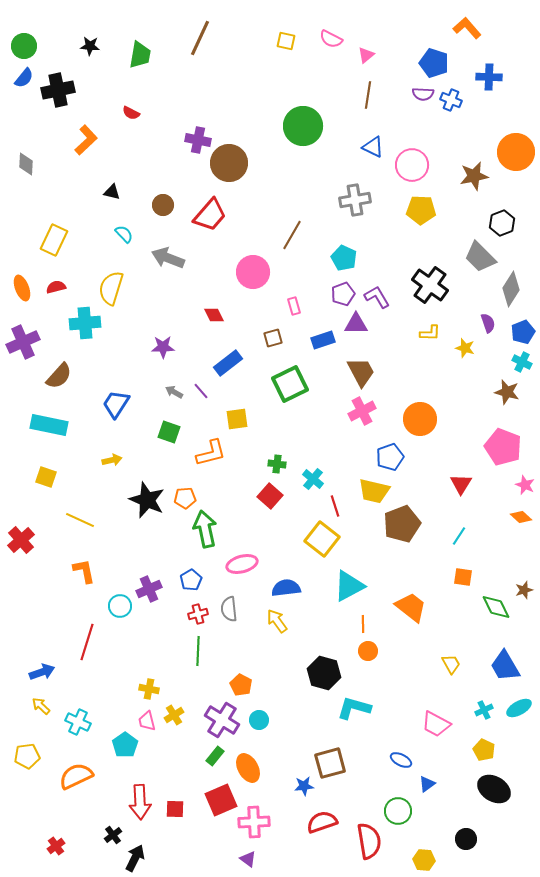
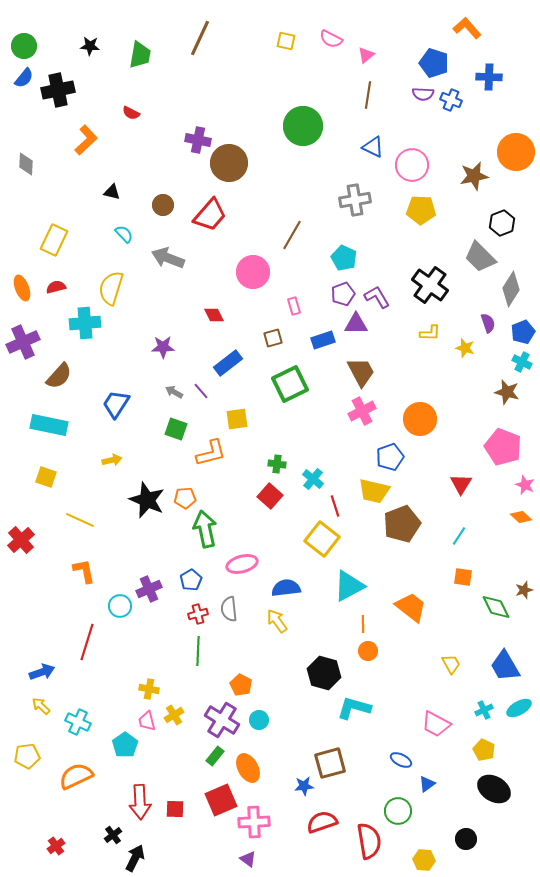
green square at (169, 432): moved 7 px right, 3 px up
